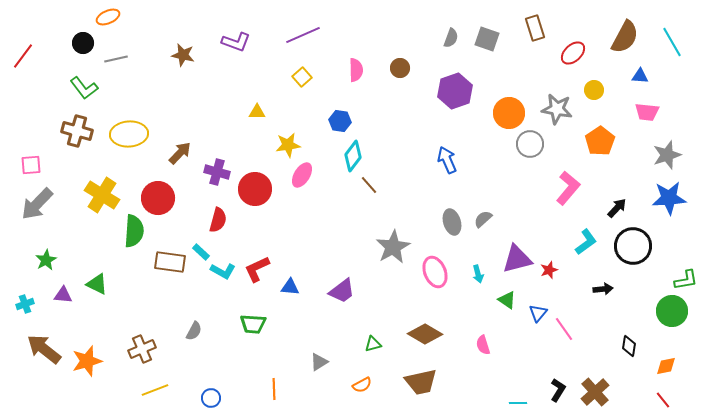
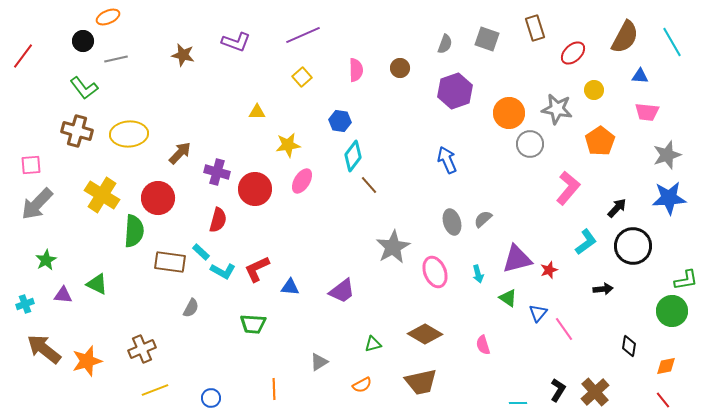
gray semicircle at (451, 38): moved 6 px left, 6 px down
black circle at (83, 43): moved 2 px up
pink ellipse at (302, 175): moved 6 px down
green triangle at (507, 300): moved 1 px right, 2 px up
gray semicircle at (194, 331): moved 3 px left, 23 px up
